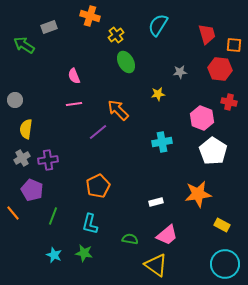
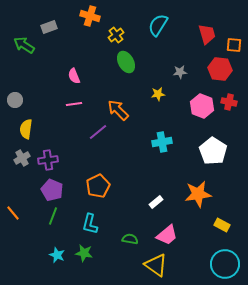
pink hexagon: moved 12 px up
purple pentagon: moved 20 px right
white rectangle: rotated 24 degrees counterclockwise
cyan star: moved 3 px right
